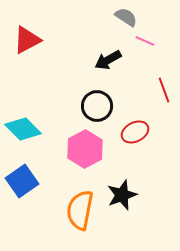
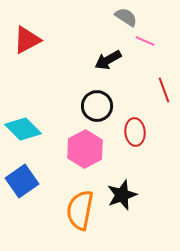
red ellipse: rotated 68 degrees counterclockwise
